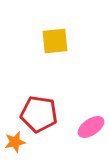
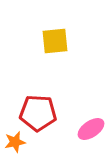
red pentagon: moved 1 px left, 1 px up; rotated 6 degrees counterclockwise
pink ellipse: moved 2 px down
